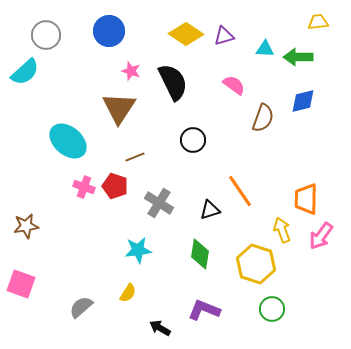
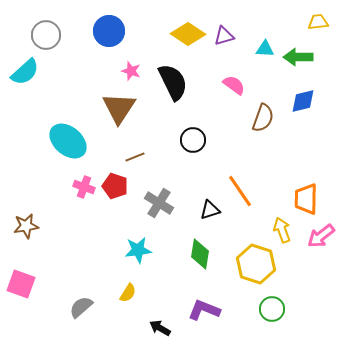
yellow diamond: moved 2 px right
pink arrow: rotated 16 degrees clockwise
